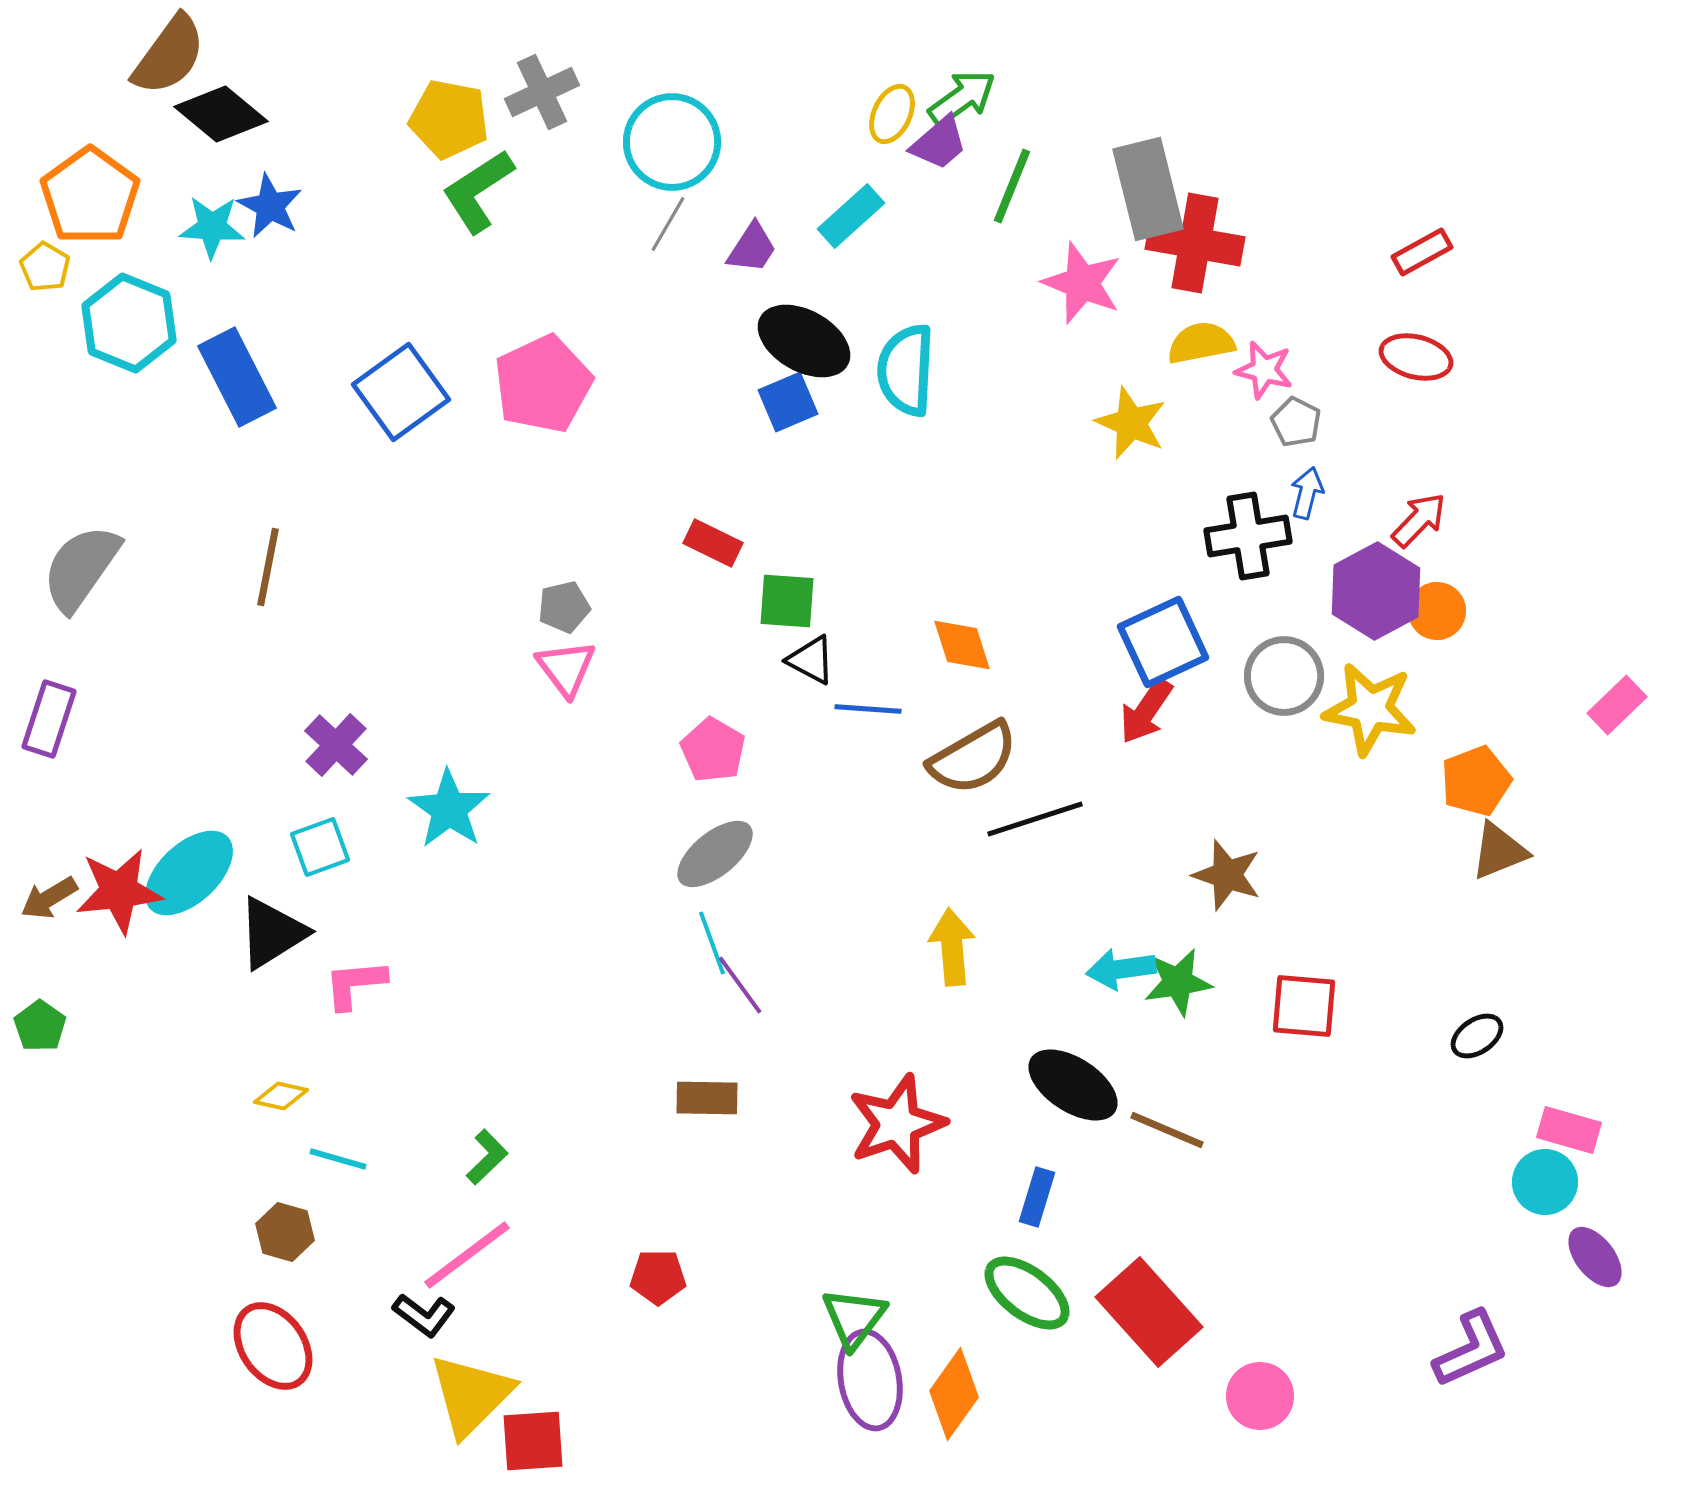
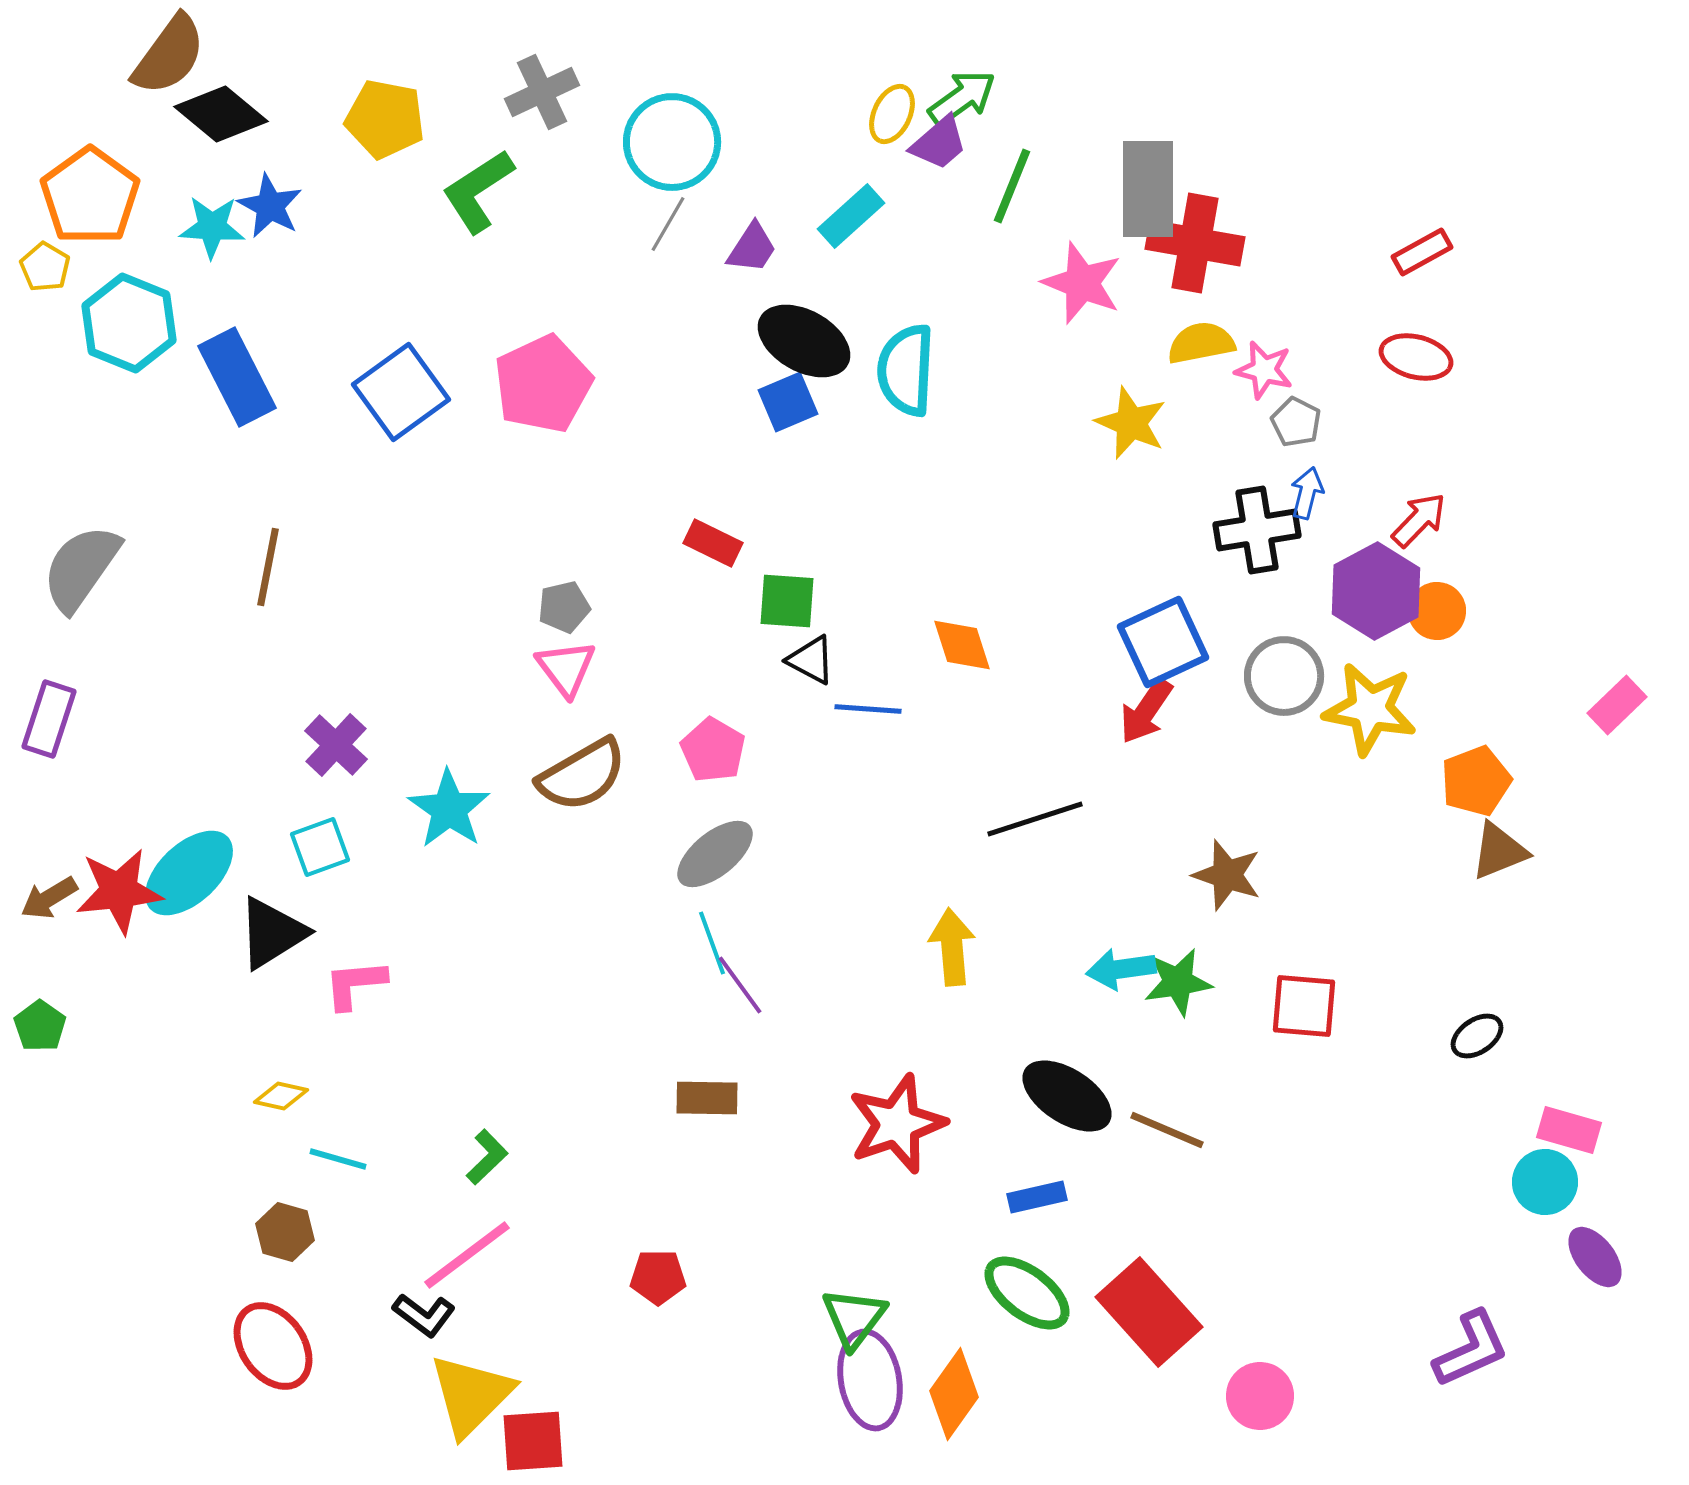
yellow pentagon at (449, 119): moved 64 px left
gray rectangle at (1148, 189): rotated 14 degrees clockwise
black cross at (1248, 536): moved 9 px right, 6 px up
brown semicircle at (973, 758): moved 391 px left, 17 px down
black ellipse at (1073, 1085): moved 6 px left, 11 px down
blue rectangle at (1037, 1197): rotated 60 degrees clockwise
